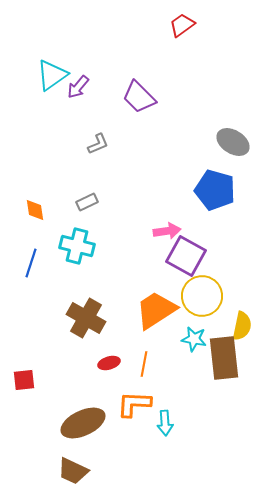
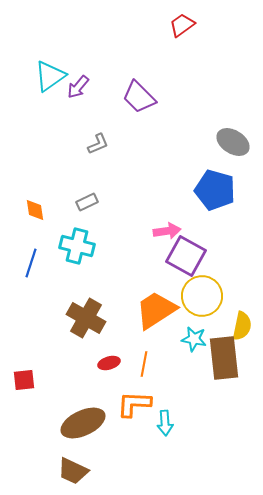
cyan triangle: moved 2 px left, 1 px down
